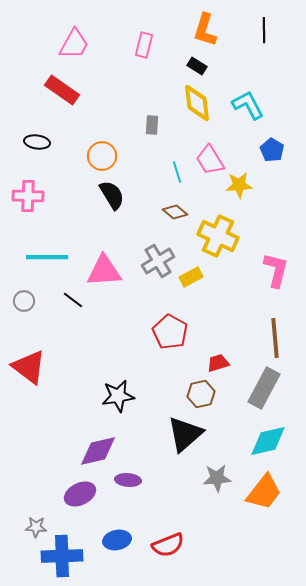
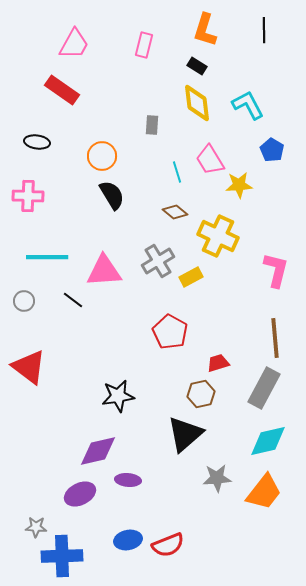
blue ellipse at (117, 540): moved 11 px right
